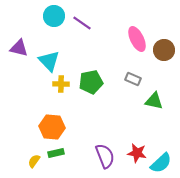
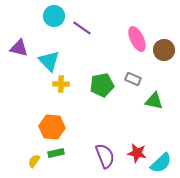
purple line: moved 5 px down
green pentagon: moved 11 px right, 3 px down
